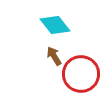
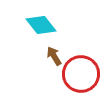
cyan diamond: moved 14 px left
